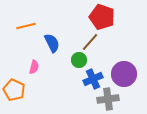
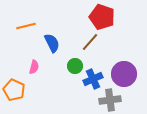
green circle: moved 4 px left, 6 px down
gray cross: moved 2 px right, 1 px down
